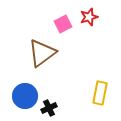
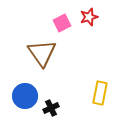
pink square: moved 1 px left, 1 px up
brown triangle: rotated 28 degrees counterclockwise
black cross: moved 2 px right
